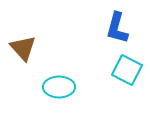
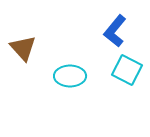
blue L-shape: moved 2 px left, 3 px down; rotated 24 degrees clockwise
cyan ellipse: moved 11 px right, 11 px up
